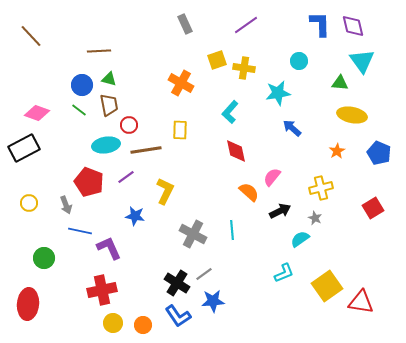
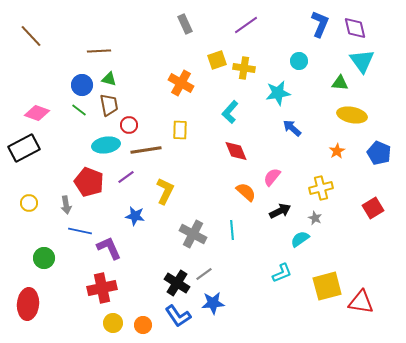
blue L-shape at (320, 24): rotated 24 degrees clockwise
purple diamond at (353, 26): moved 2 px right, 2 px down
red diamond at (236, 151): rotated 10 degrees counterclockwise
orange semicircle at (249, 192): moved 3 px left
gray arrow at (66, 205): rotated 12 degrees clockwise
cyan L-shape at (284, 273): moved 2 px left
yellow square at (327, 286): rotated 20 degrees clockwise
red cross at (102, 290): moved 2 px up
blue star at (213, 301): moved 2 px down
